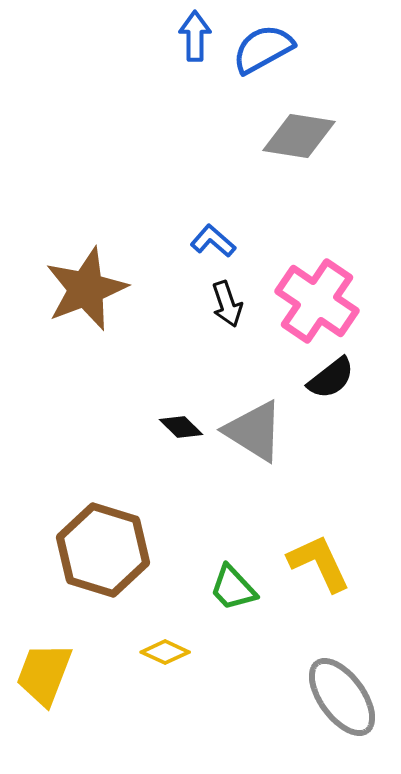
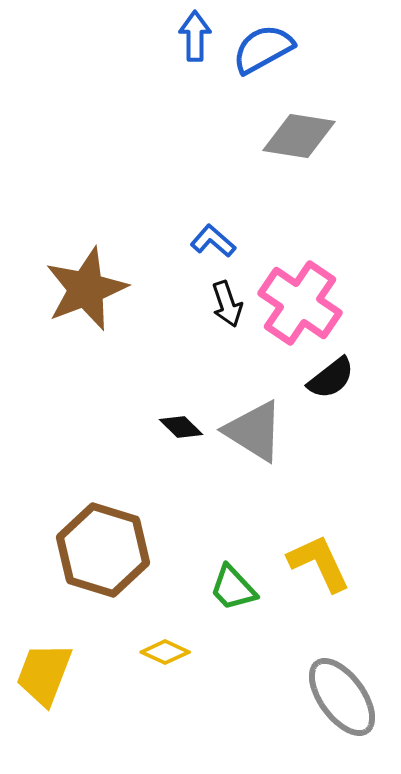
pink cross: moved 17 px left, 2 px down
